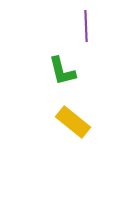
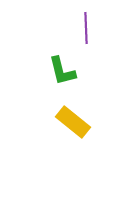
purple line: moved 2 px down
